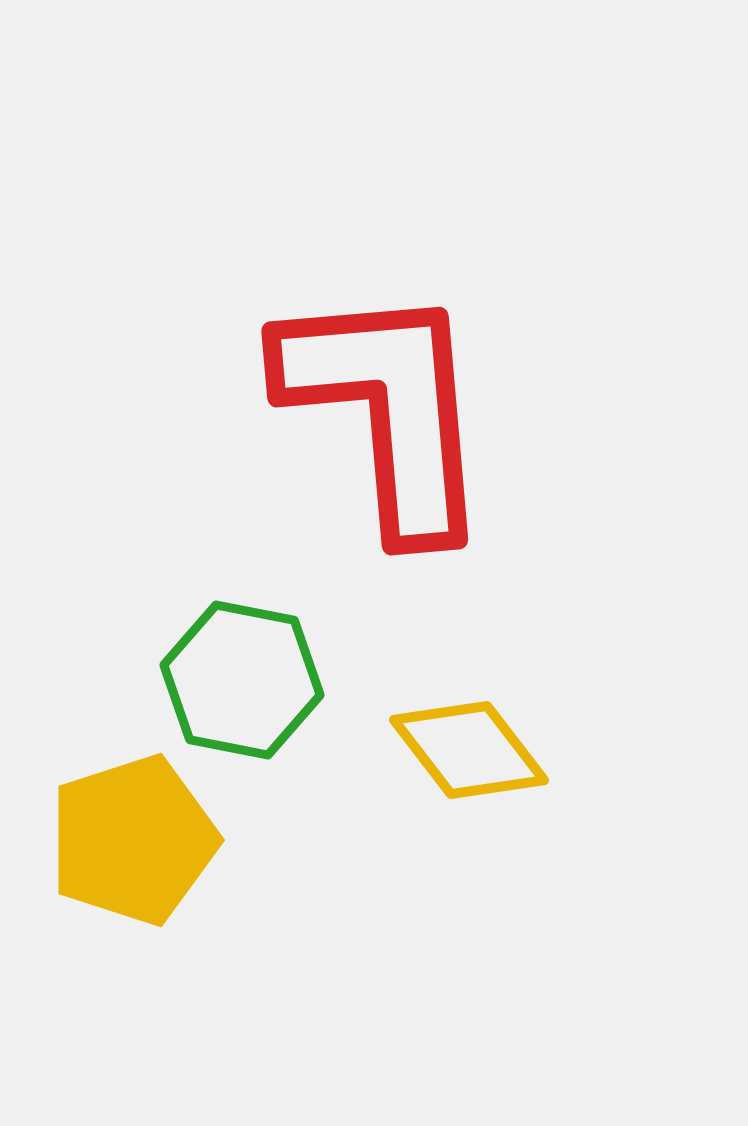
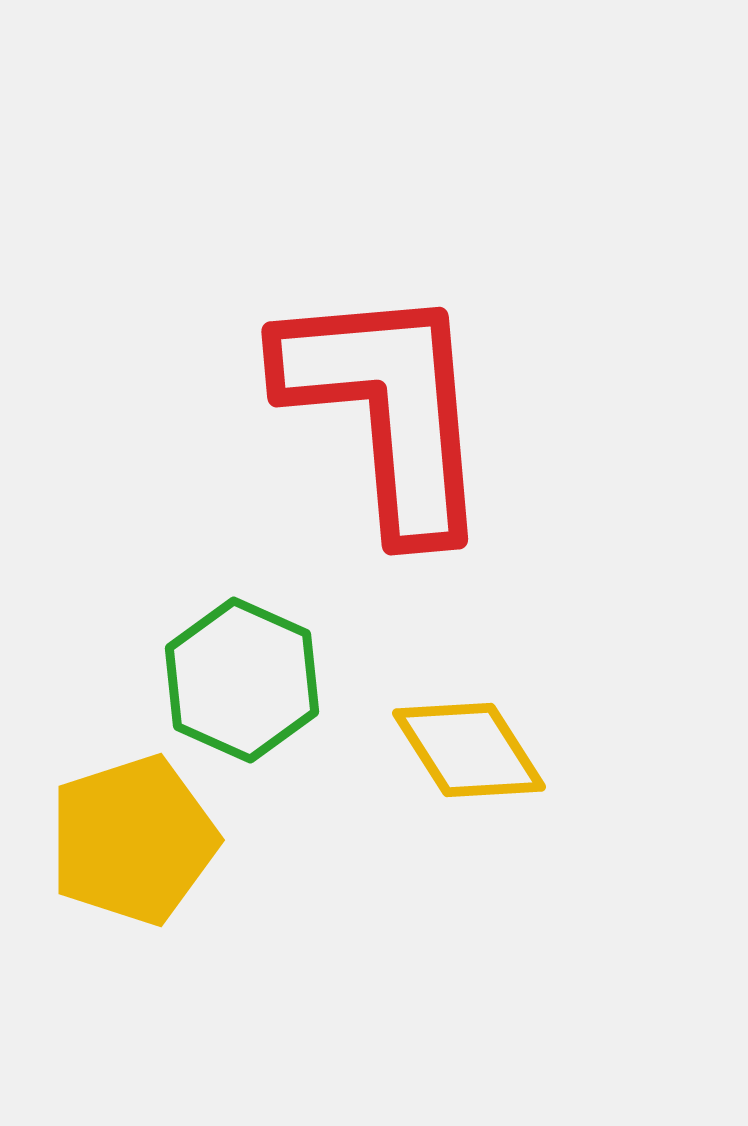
green hexagon: rotated 13 degrees clockwise
yellow diamond: rotated 5 degrees clockwise
